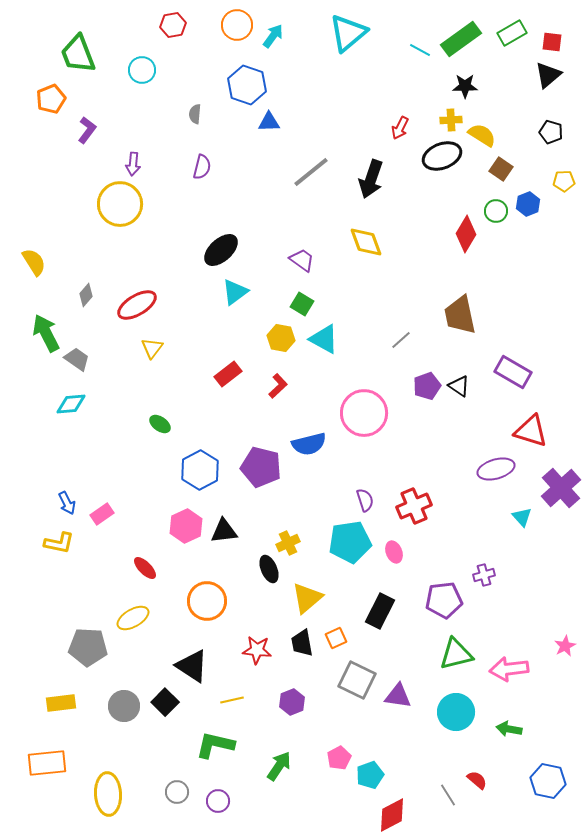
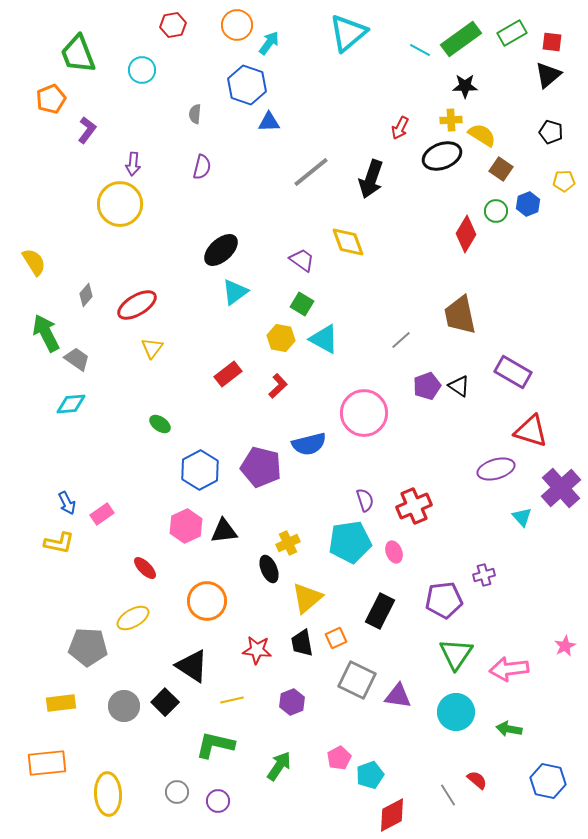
cyan arrow at (273, 36): moved 4 px left, 7 px down
yellow diamond at (366, 242): moved 18 px left
green triangle at (456, 654): rotated 42 degrees counterclockwise
